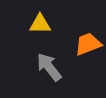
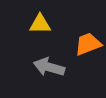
gray arrow: rotated 36 degrees counterclockwise
